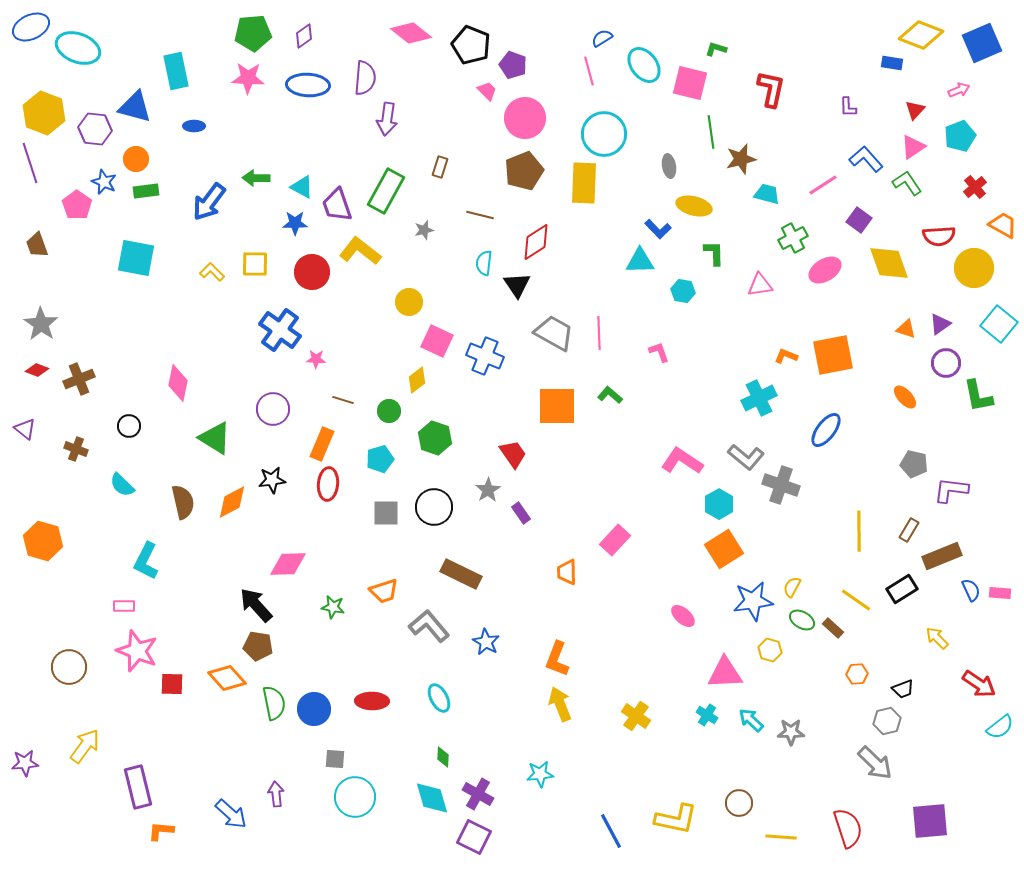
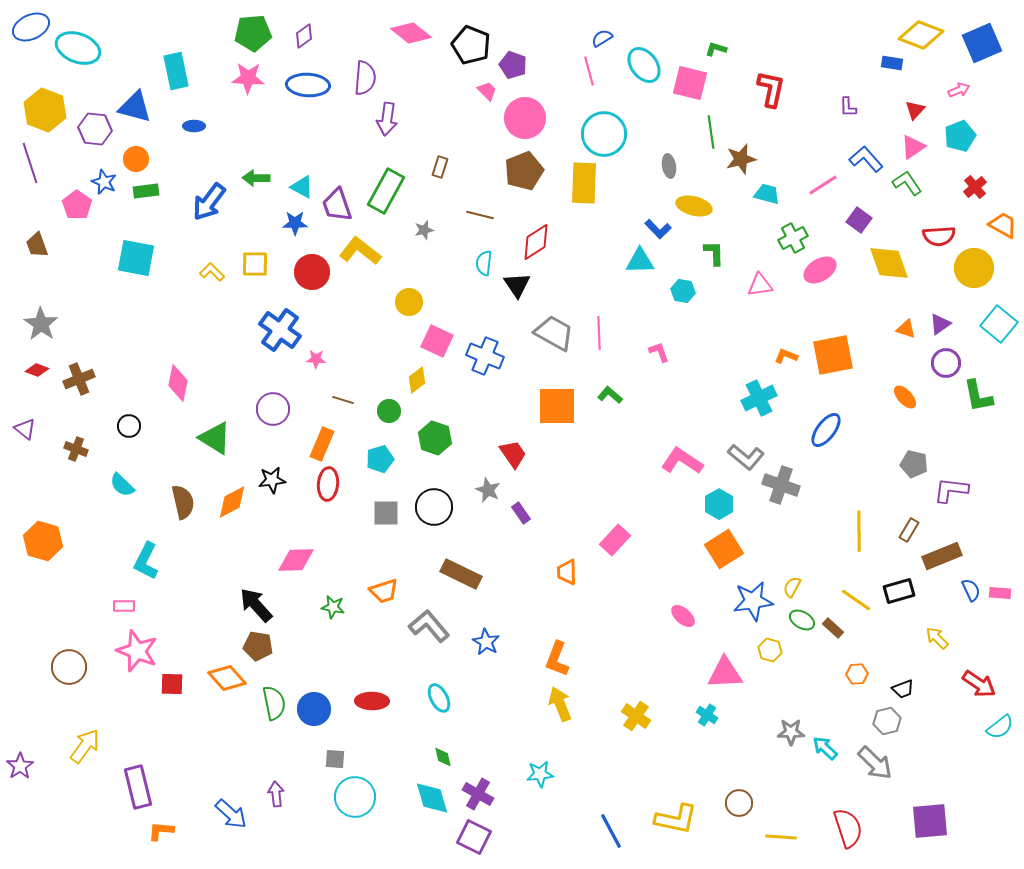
yellow hexagon at (44, 113): moved 1 px right, 3 px up
pink ellipse at (825, 270): moved 5 px left
gray star at (488, 490): rotated 15 degrees counterclockwise
pink diamond at (288, 564): moved 8 px right, 4 px up
black rectangle at (902, 589): moved 3 px left, 2 px down; rotated 16 degrees clockwise
cyan arrow at (751, 720): moved 74 px right, 28 px down
green diamond at (443, 757): rotated 15 degrees counterclockwise
purple star at (25, 763): moved 5 px left, 3 px down; rotated 28 degrees counterclockwise
